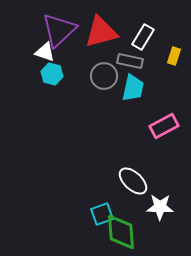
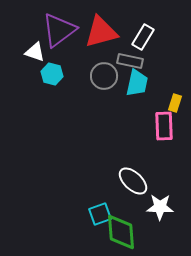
purple triangle: rotated 6 degrees clockwise
white triangle: moved 10 px left
yellow rectangle: moved 1 px right, 47 px down
cyan trapezoid: moved 4 px right, 5 px up
pink rectangle: rotated 64 degrees counterclockwise
cyan square: moved 2 px left
